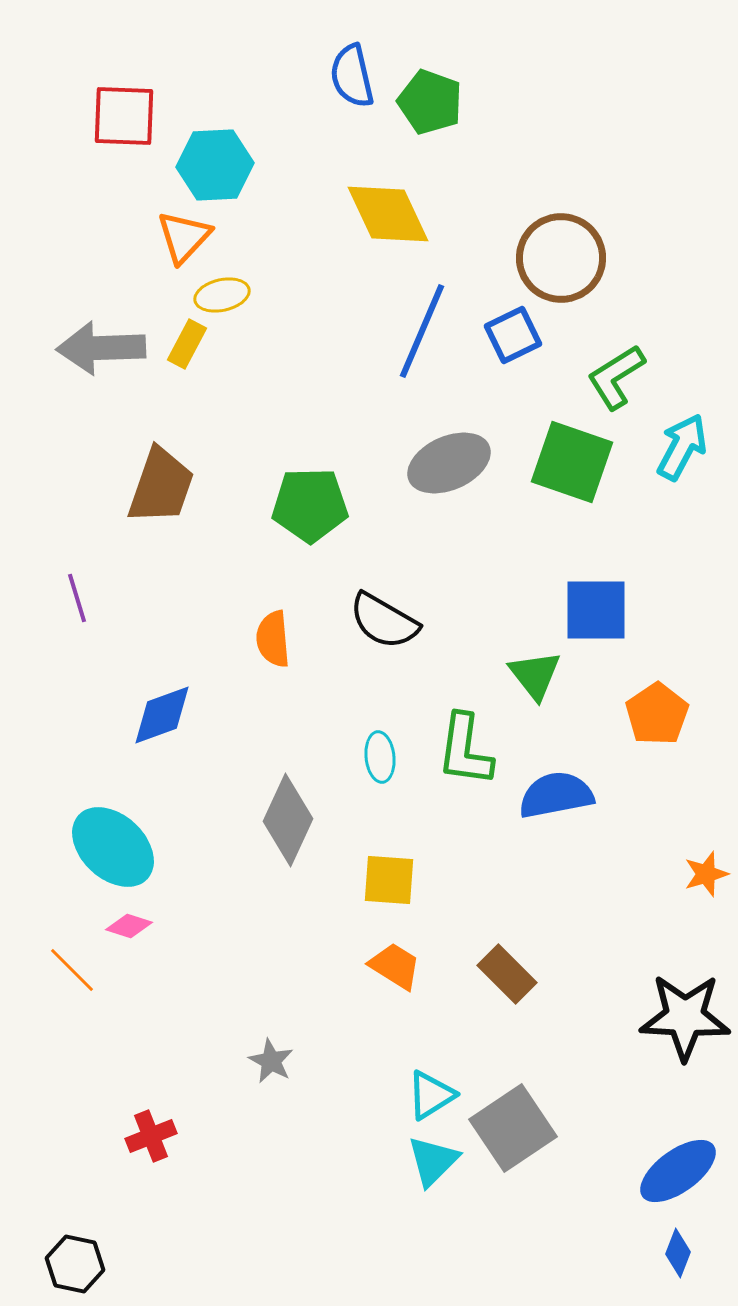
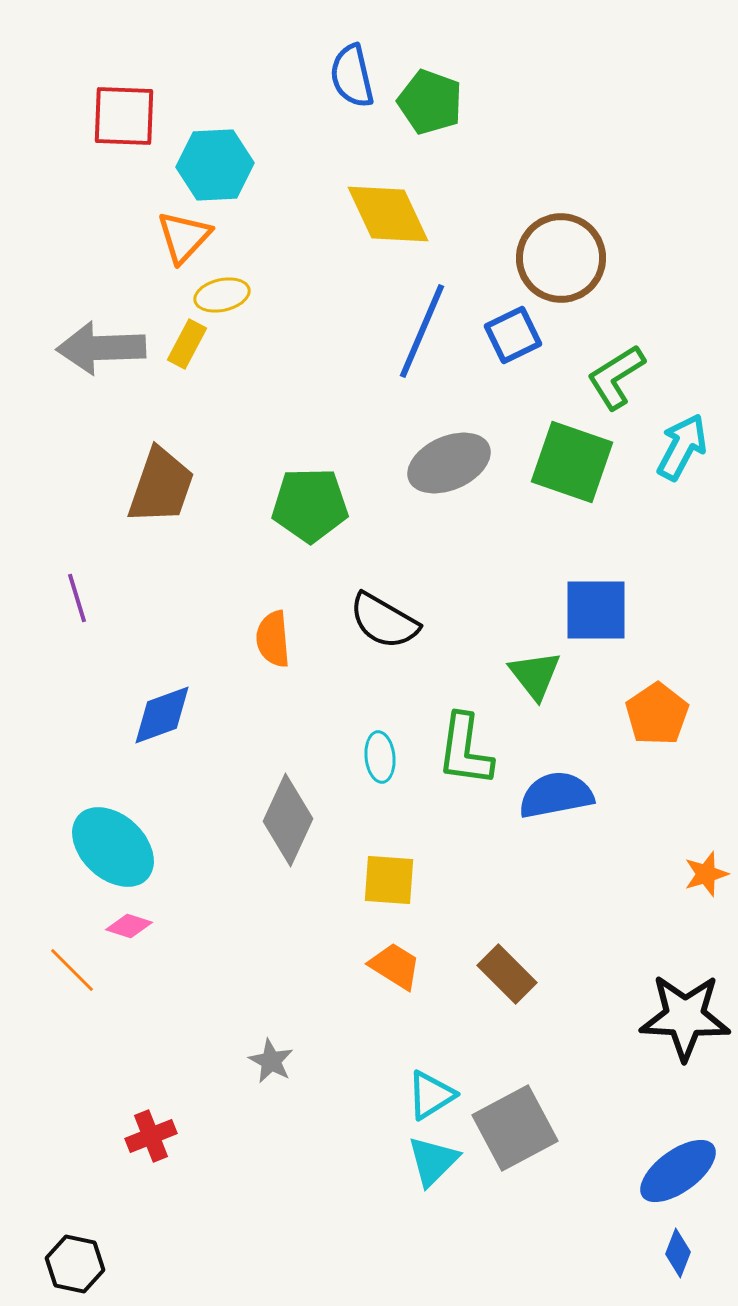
gray square at (513, 1128): moved 2 px right; rotated 6 degrees clockwise
